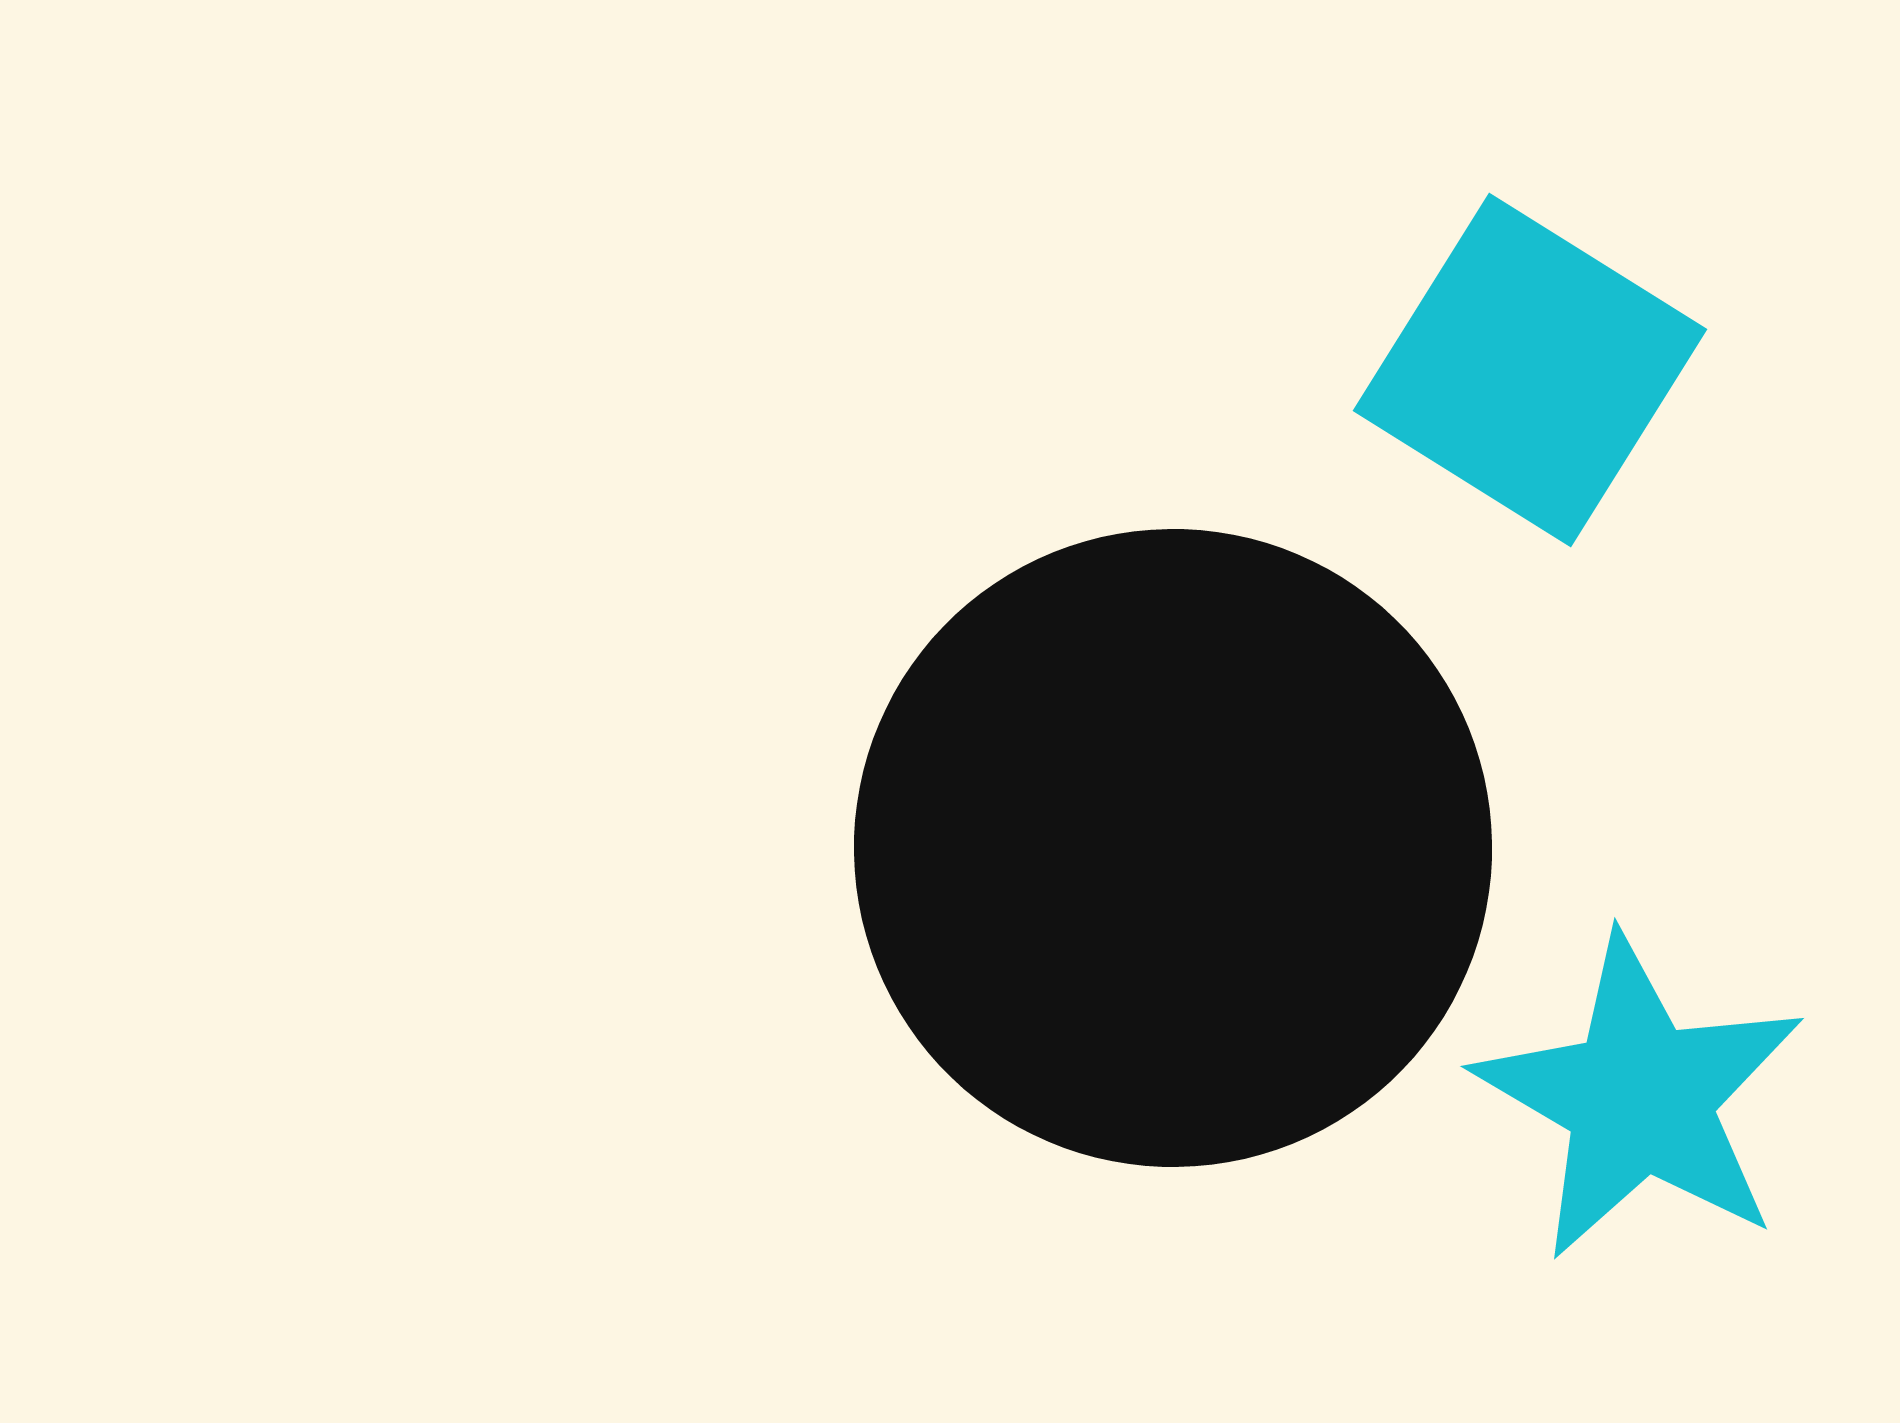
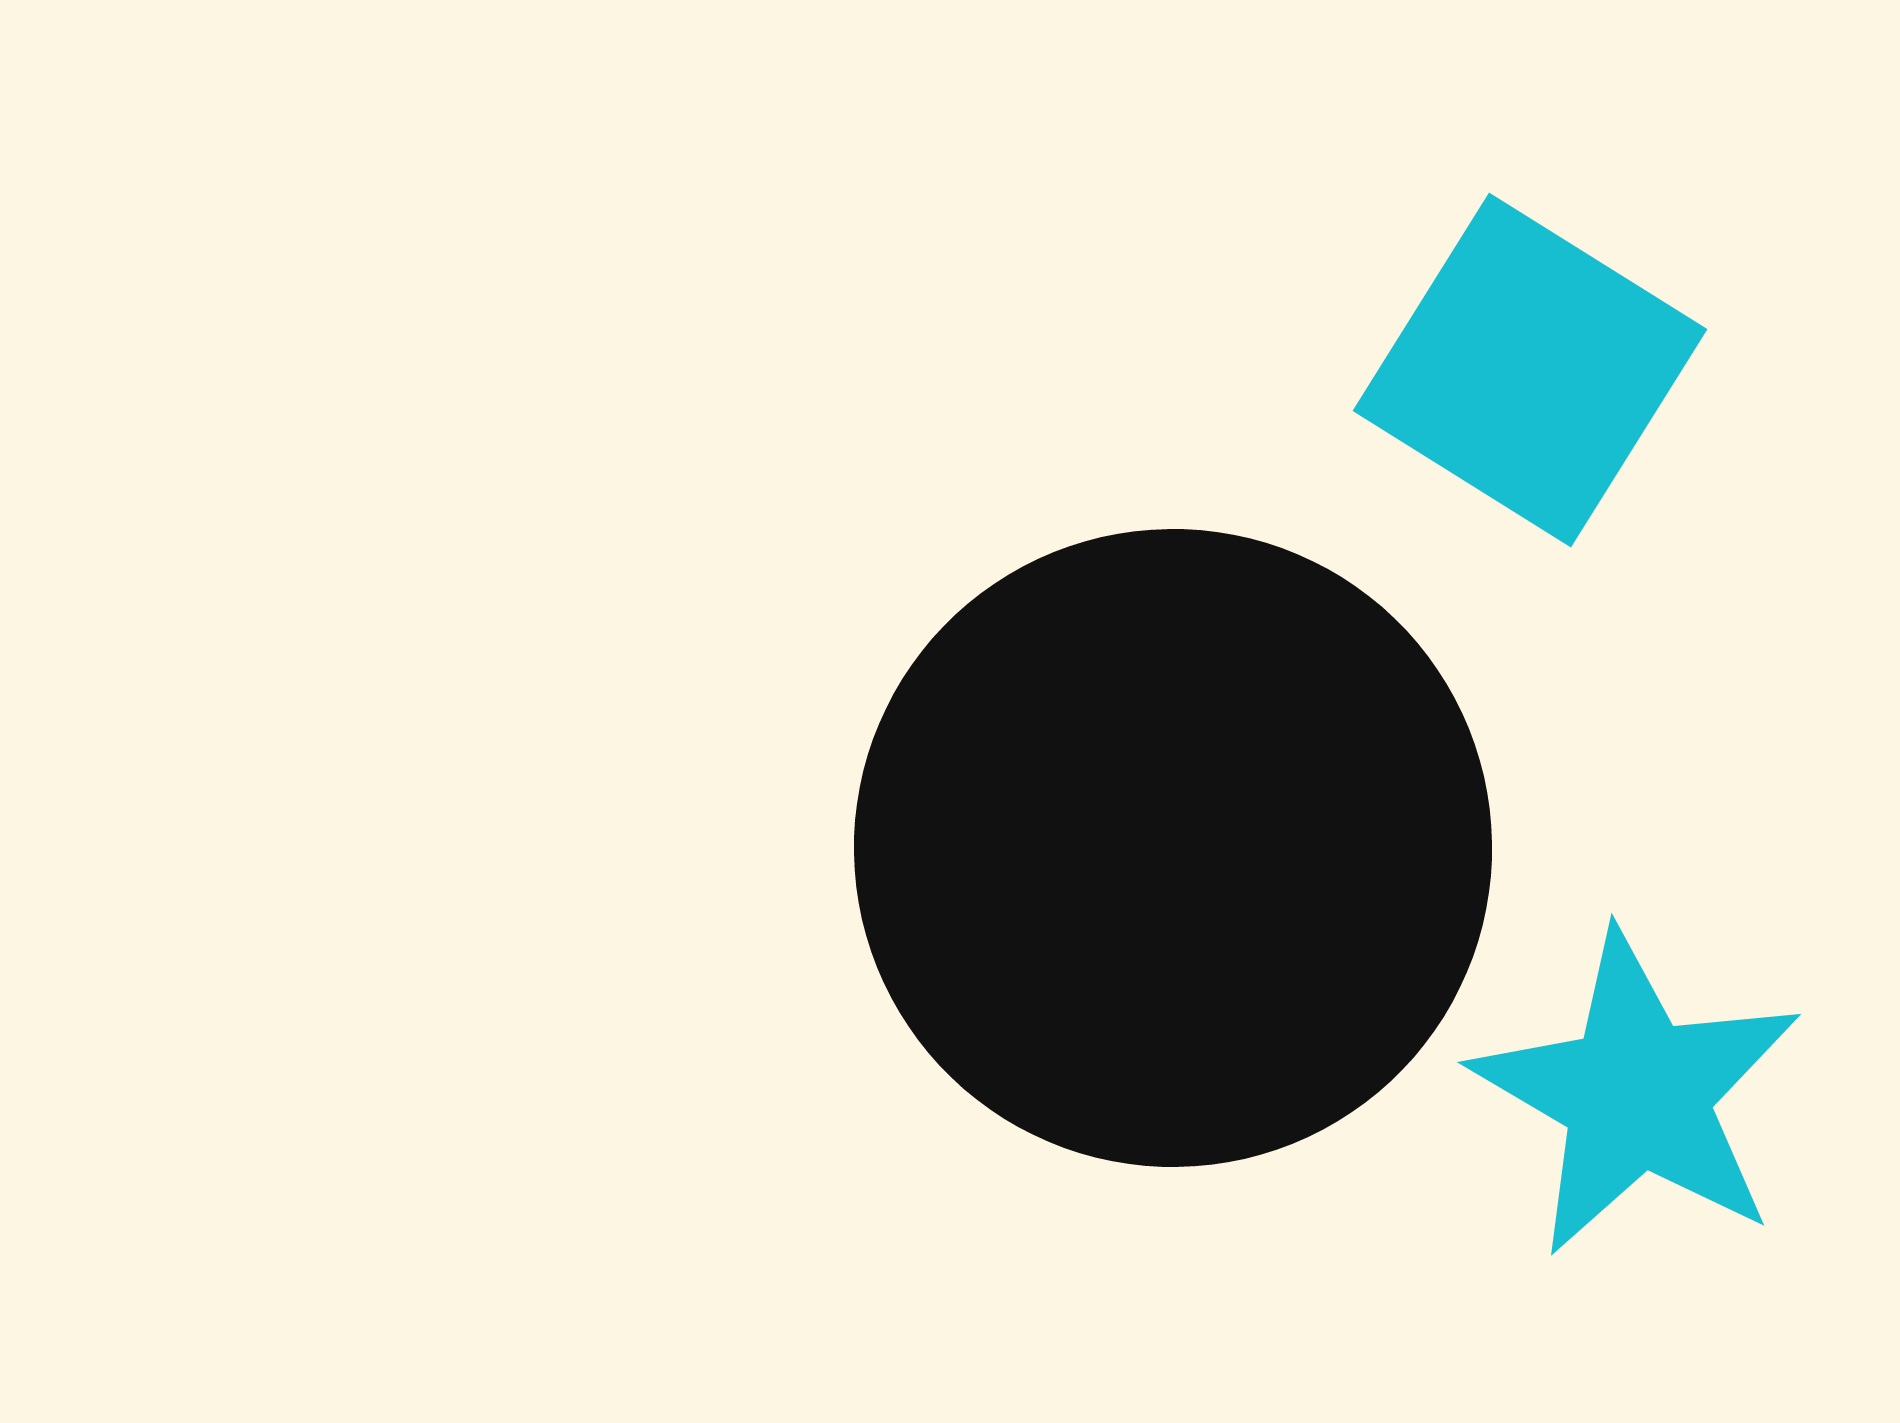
cyan star: moved 3 px left, 4 px up
